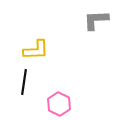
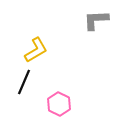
yellow L-shape: rotated 28 degrees counterclockwise
black line: rotated 15 degrees clockwise
